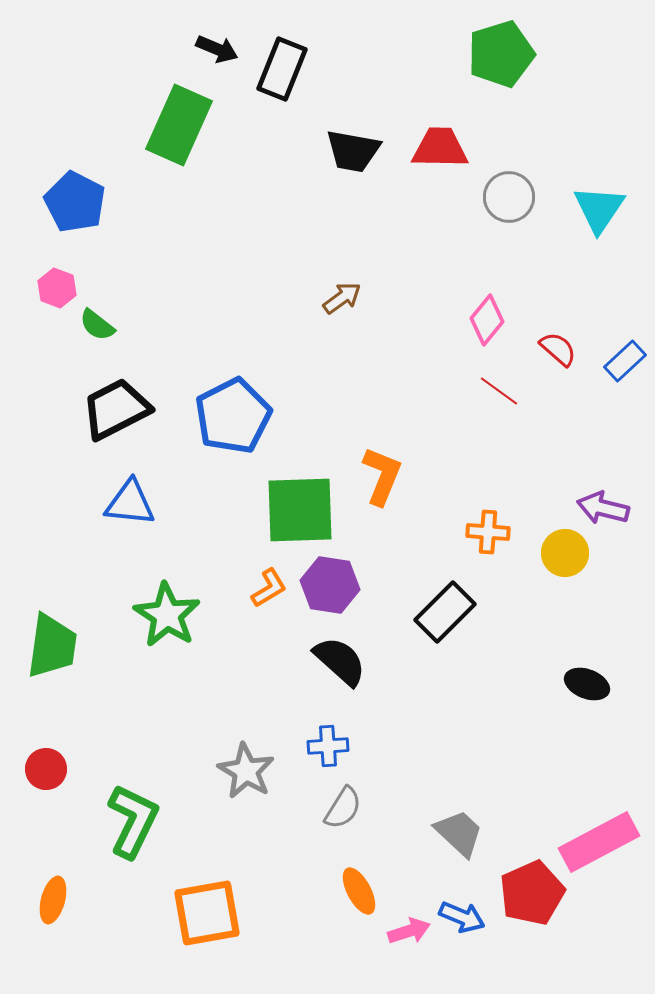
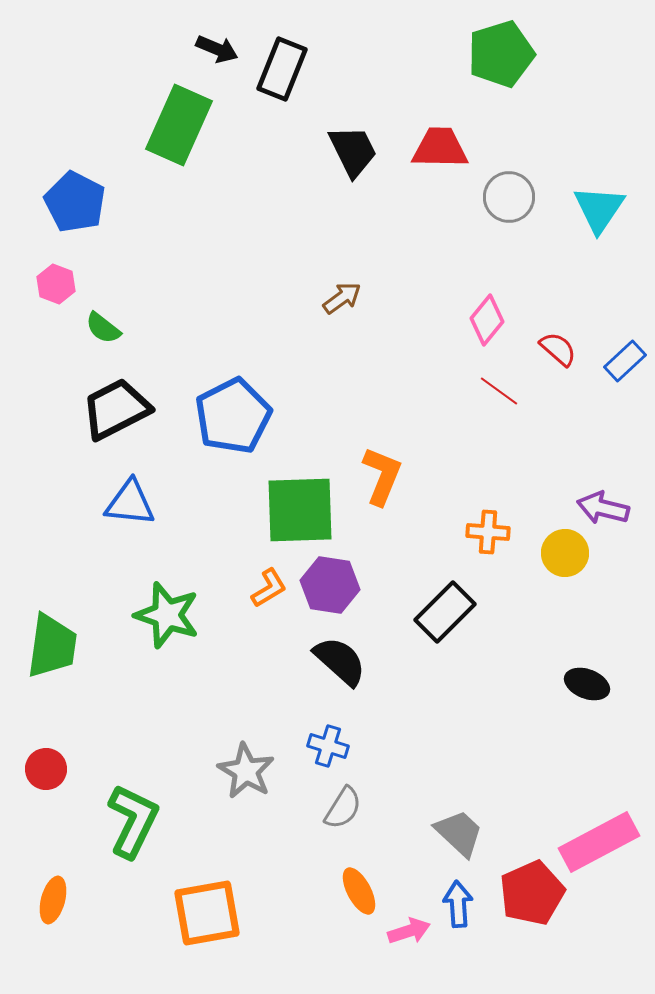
black trapezoid at (353, 151): rotated 126 degrees counterclockwise
pink hexagon at (57, 288): moved 1 px left, 4 px up
green semicircle at (97, 325): moved 6 px right, 3 px down
green star at (167, 615): rotated 14 degrees counterclockwise
blue cross at (328, 746): rotated 21 degrees clockwise
blue arrow at (462, 917): moved 4 px left, 13 px up; rotated 117 degrees counterclockwise
